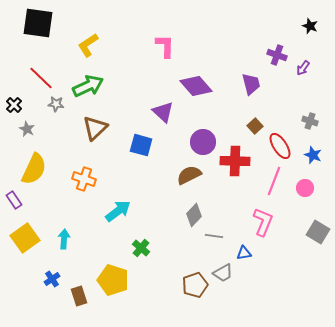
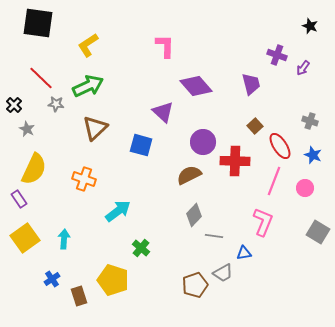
purple rectangle at (14, 200): moved 5 px right, 1 px up
